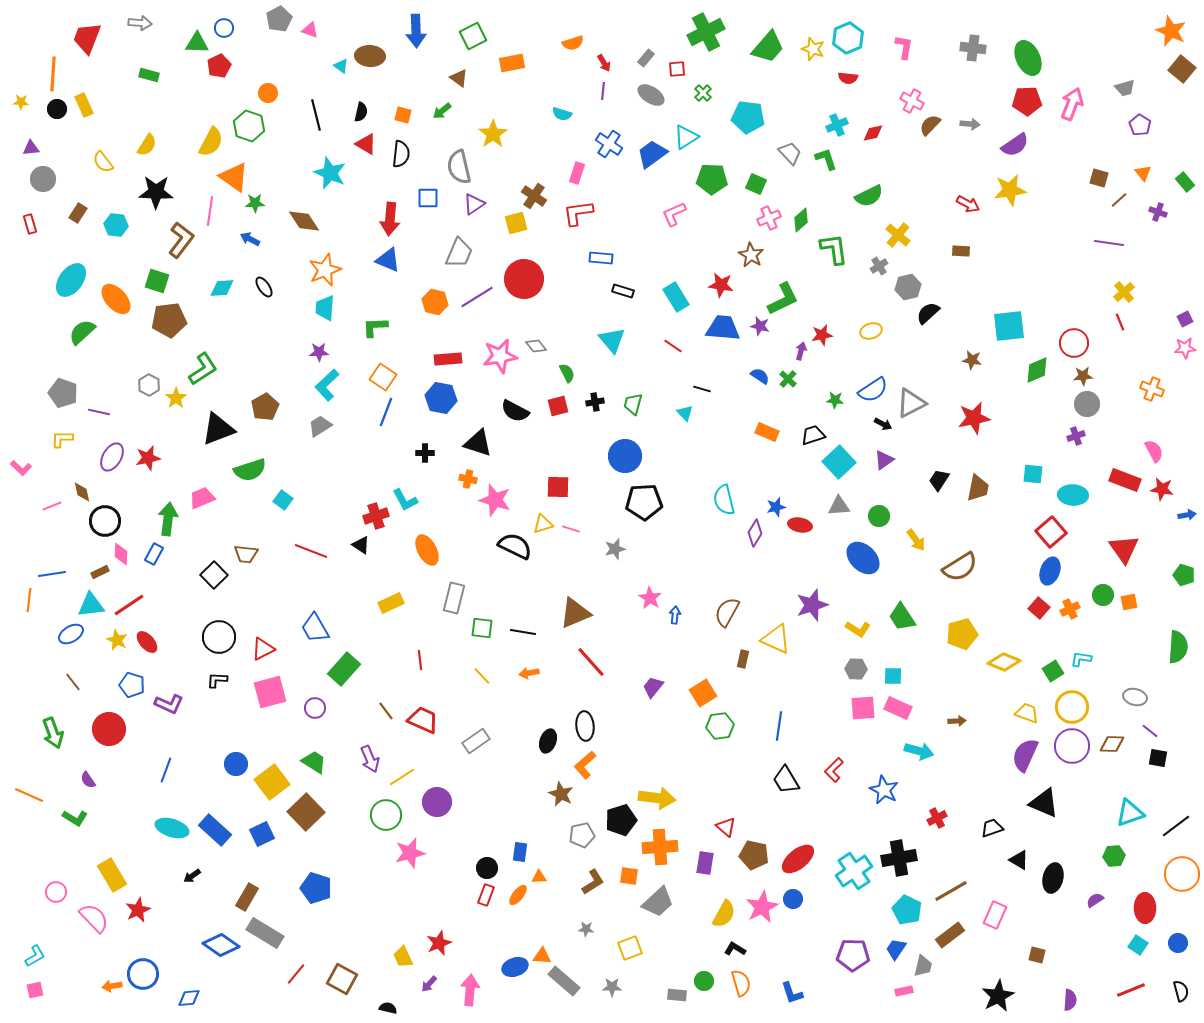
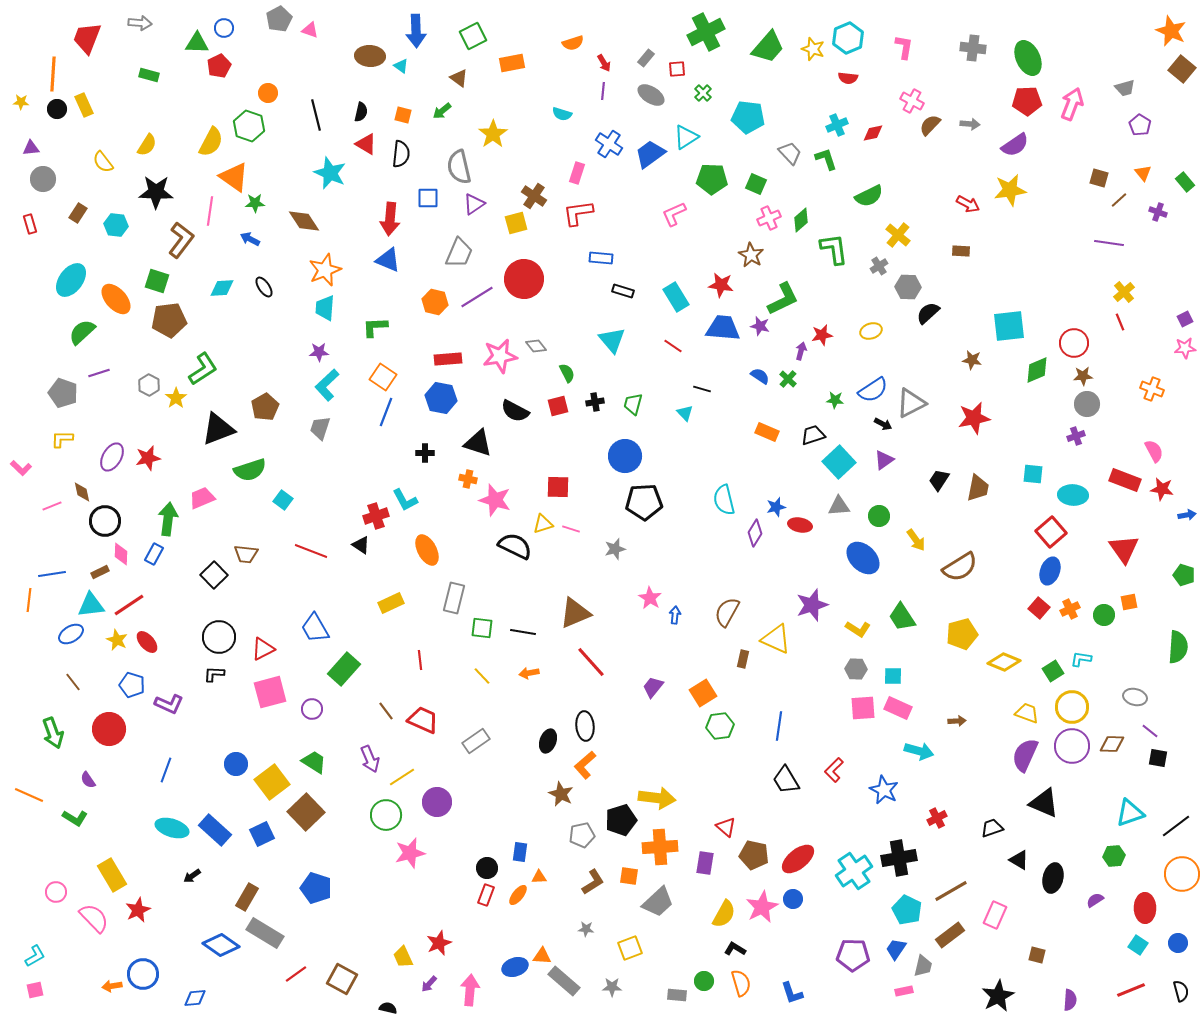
cyan triangle at (341, 66): moved 60 px right
blue trapezoid at (652, 154): moved 2 px left
gray hexagon at (908, 287): rotated 15 degrees clockwise
purple line at (99, 412): moved 39 px up; rotated 30 degrees counterclockwise
gray trapezoid at (320, 426): moved 2 px down; rotated 40 degrees counterclockwise
green circle at (1103, 595): moved 1 px right, 20 px down
black L-shape at (217, 680): moved 3 px left, 6 px up
purple circle at (315, 708): moved 3 px left, 1 px down
red line at (296, 974): rotated 15 degrees clockwise
blue diamond at (189, 998): moved 6 px right
